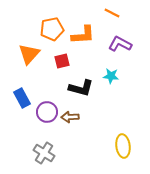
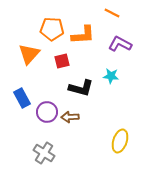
orange pentagon: rotated 15 degrees clockwise
yellow ellipse: moved 3 px left, 5 px up; rotated 25 degrees clockwise
